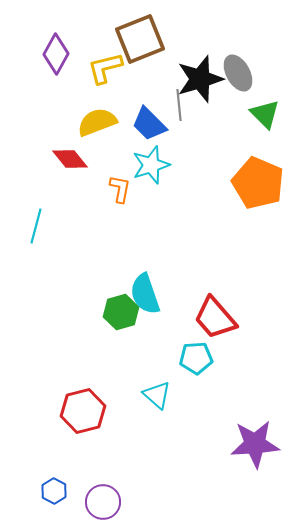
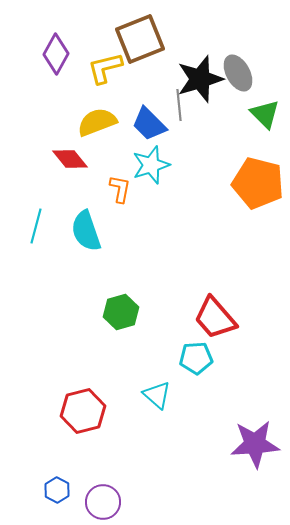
orange pentagon: rotated 9 degrees counterclockwise
cyan semicircle: moved 59 px left, 63 px up
blue hexagon: moved 3 px right, 1 px up
